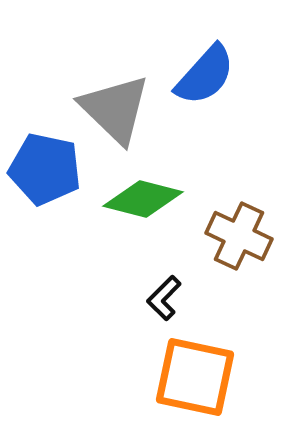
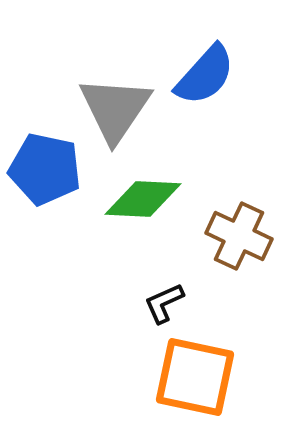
gray triangle: rotated 20 degrees clockwise
green diamond: rotated 12 degrees counterclockwise
black L-shape: moved 5 px down; rotated 21 degrees clockwise
